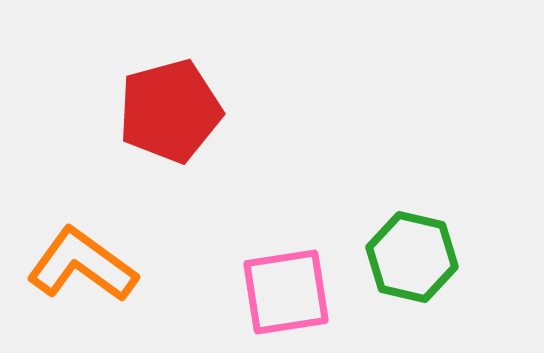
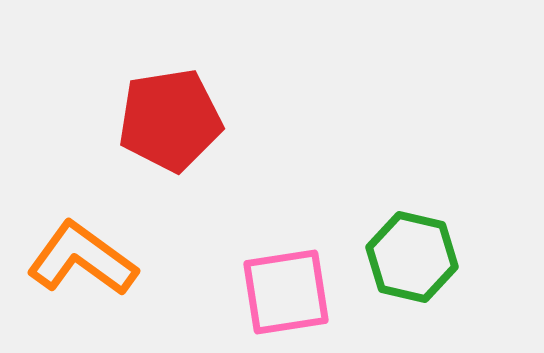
red pentagon: moved 9 px down; rotated 6 degrees clockwise
orange L-shape: moved 6 px up
